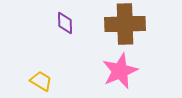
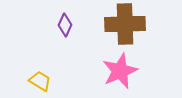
purple diamond: moved 2 px down; rotated 25 degrees clockwise
yellow trapezoid: moved 1 px left
